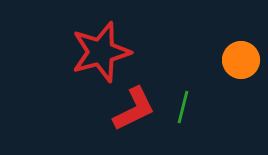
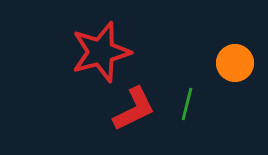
orange circle: moved 6 px left, 3 px down
green line: moved 4 px right, 3 px up
